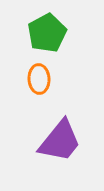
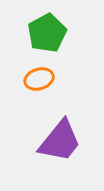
orange ellipse: rotated 76 degrees clockwise
